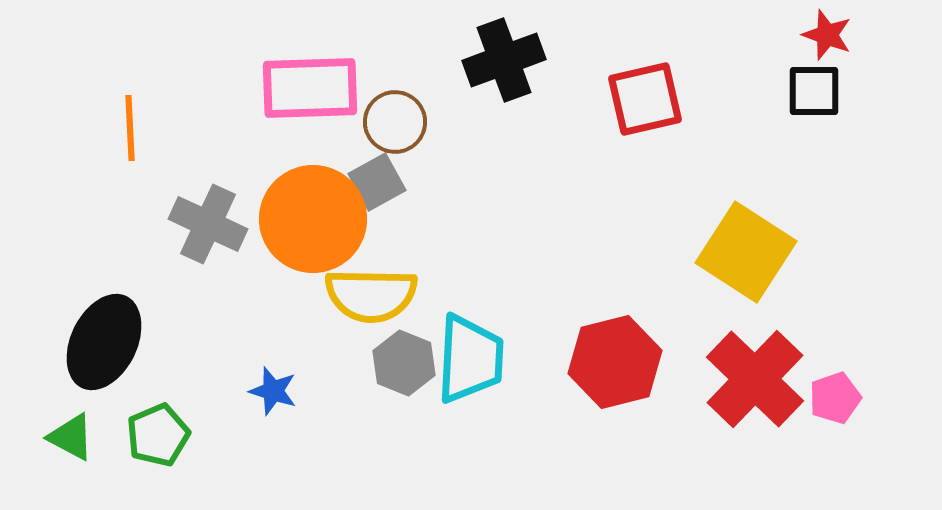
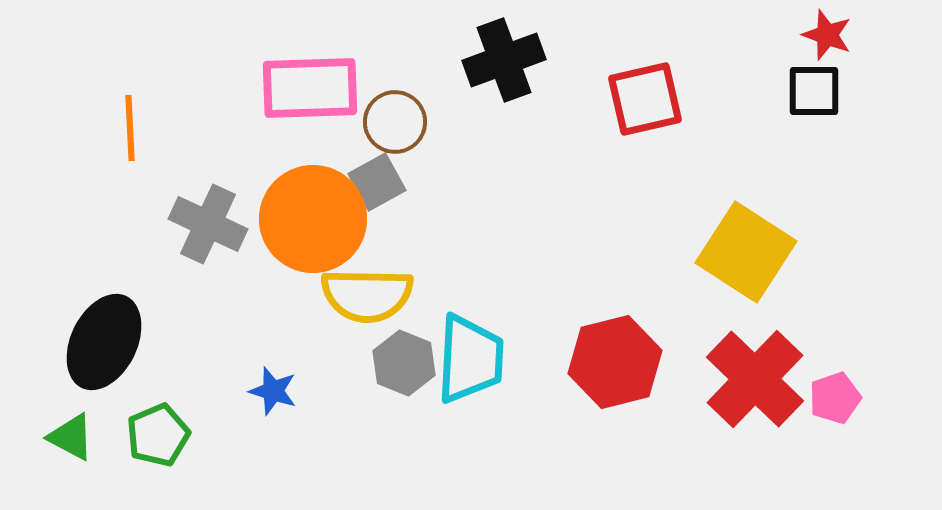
yellow semicircle: moved 4 px left
